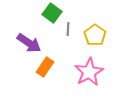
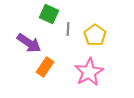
green square: moved 3 px left, 1 px down; rotated 12 degrees counterclockwise
